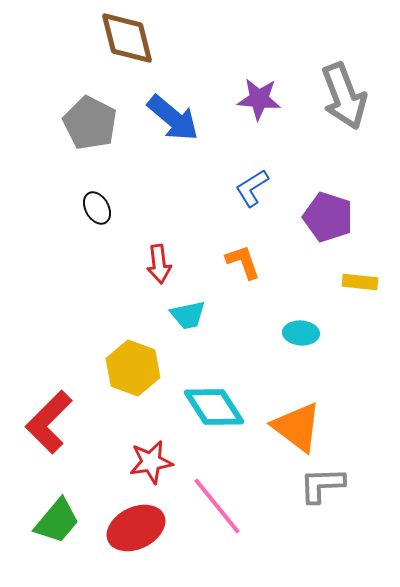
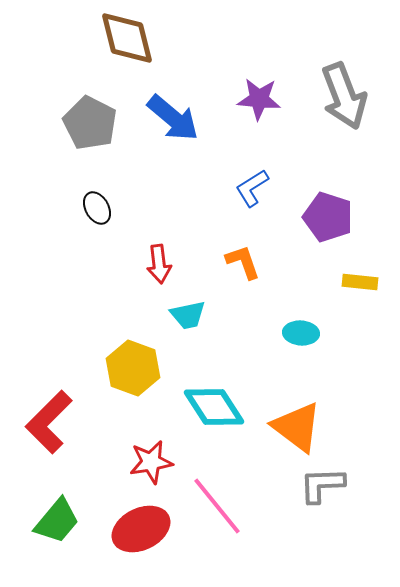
red ellipse: moved 5 px right, 1 px down
